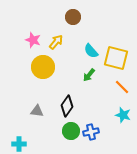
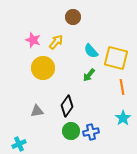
yellow circle: moved 1 px down
orange line: rotated 35 degrees clockwise
gray triangle: rotated 16 degrees counterclockwise
cyan star: moved 3 px down; rotated 21 degrees clockwise
cyan cross: rotated 24 degrees counterclockwise
